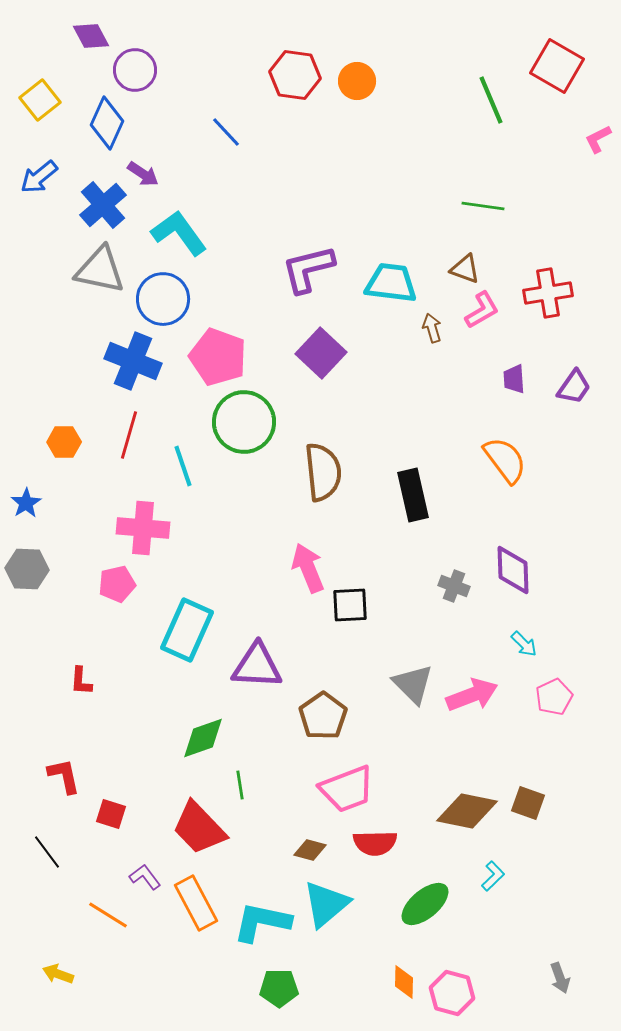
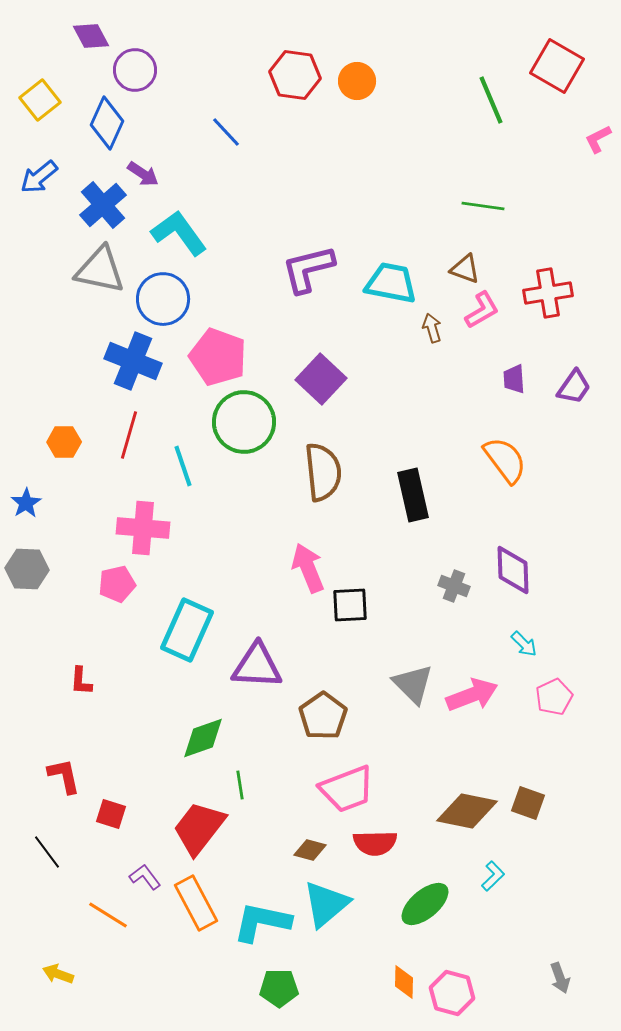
cyan trapezoid at (391, 283): rotated 4 degrees clockwise
purple square at (321, 353): moved 26 px down
red trapezoid at (199, 828): rotated 82 degrees clockwise
